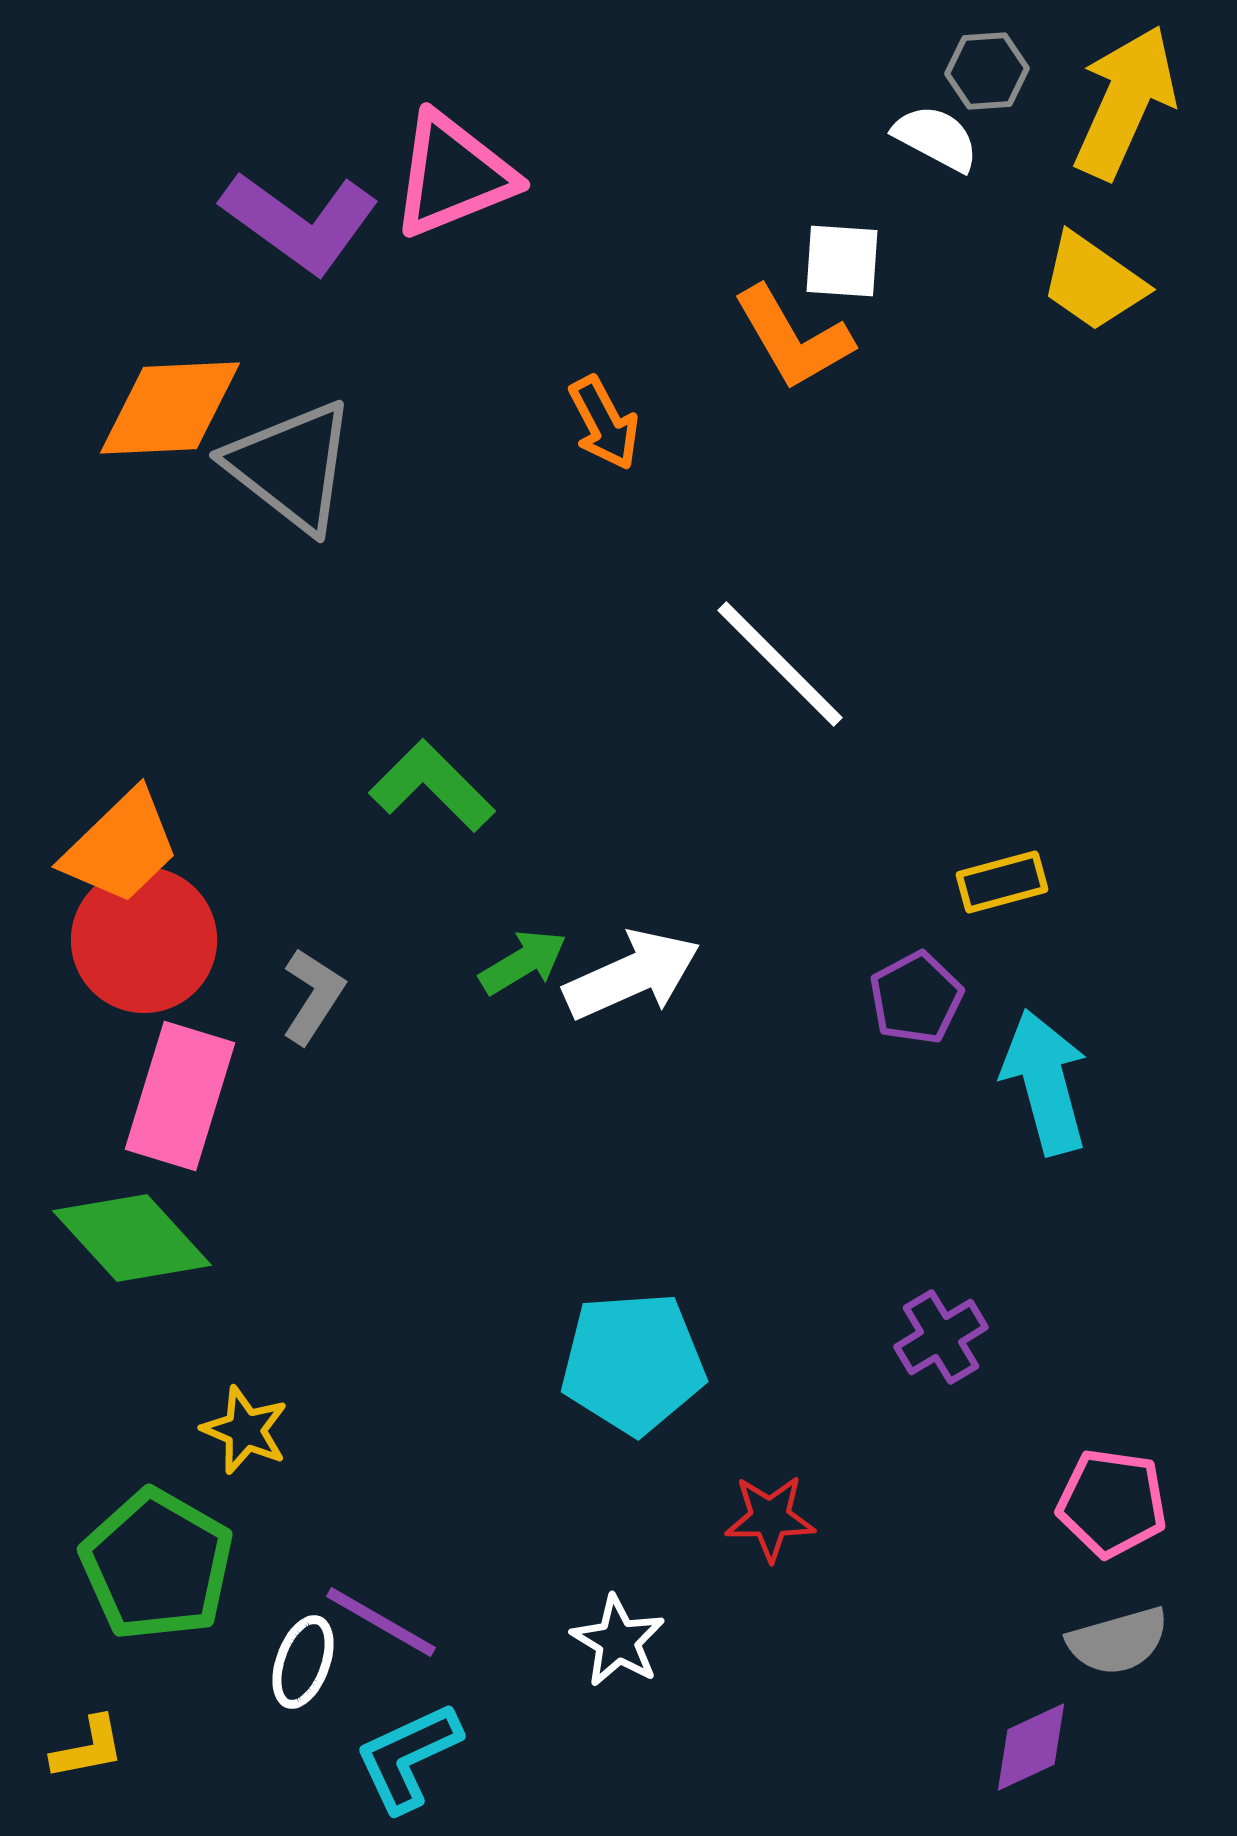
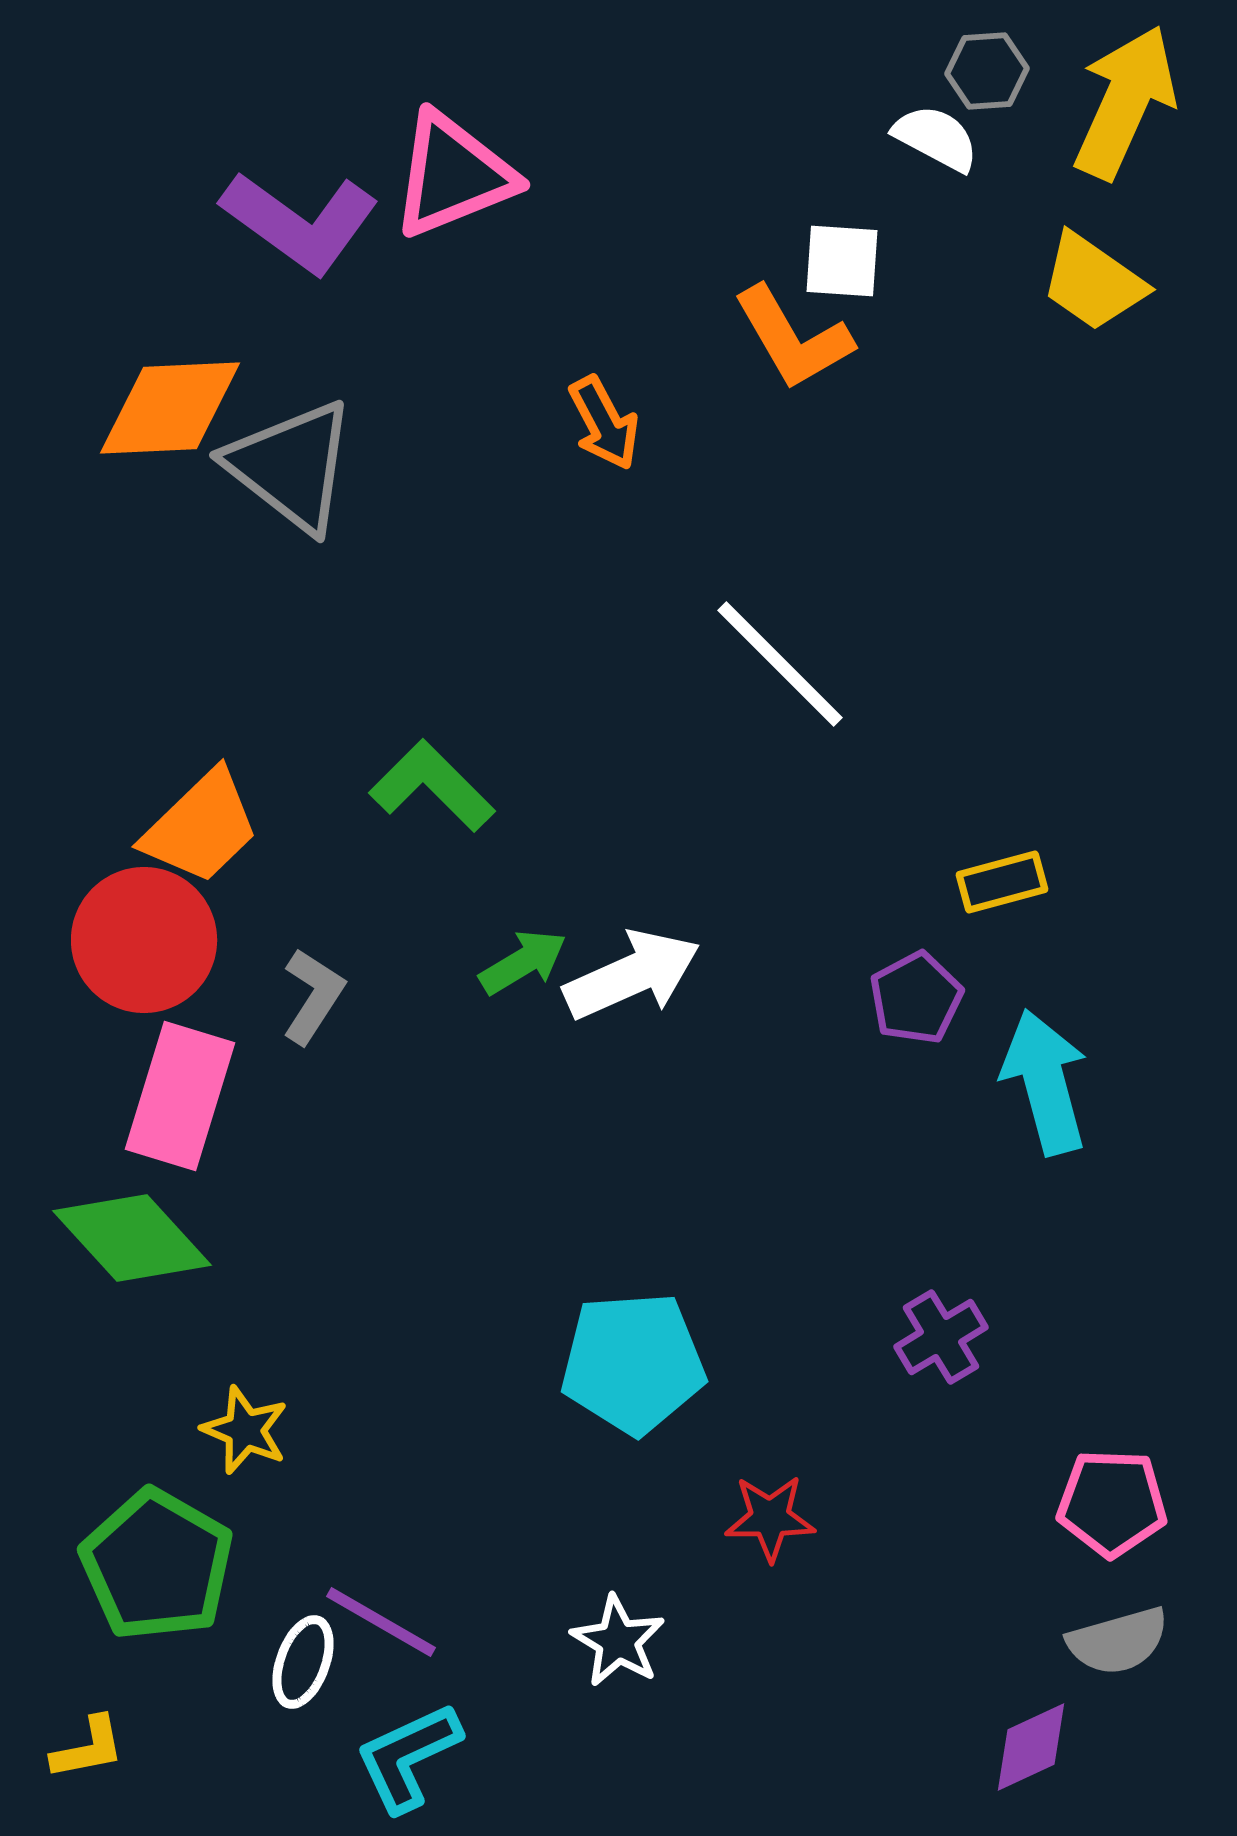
orange trapezoid: moved 80 px right, 20 px up
pink pentagon: rotated 6 degrees counterclockwise
